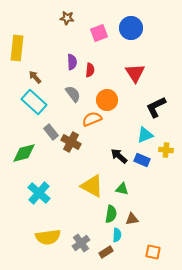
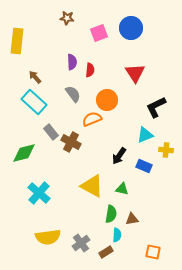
yellow rectangle: moved 7 px up
black arrow: rotated 96 degrees counterclockwise
blue rectangle: moved 2 px right, 6 px down
